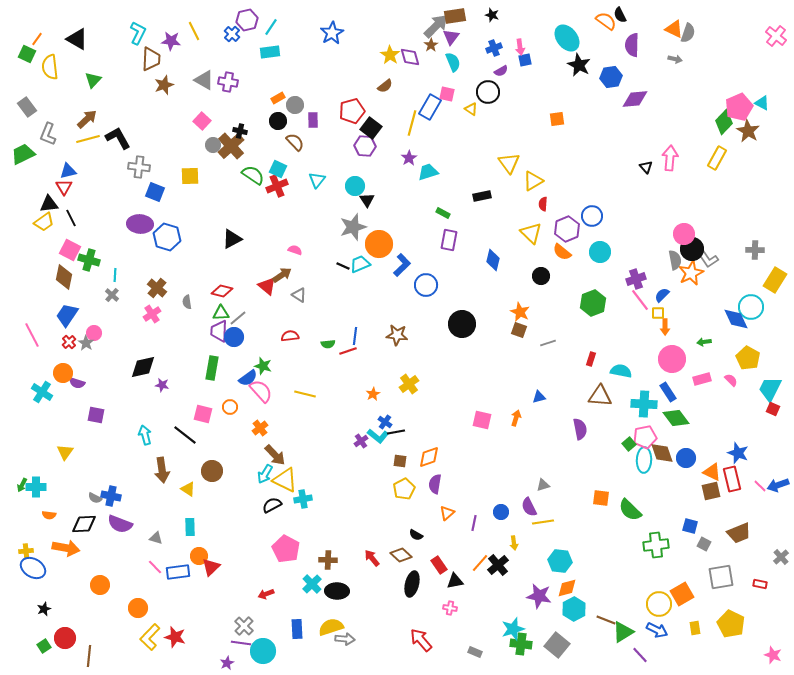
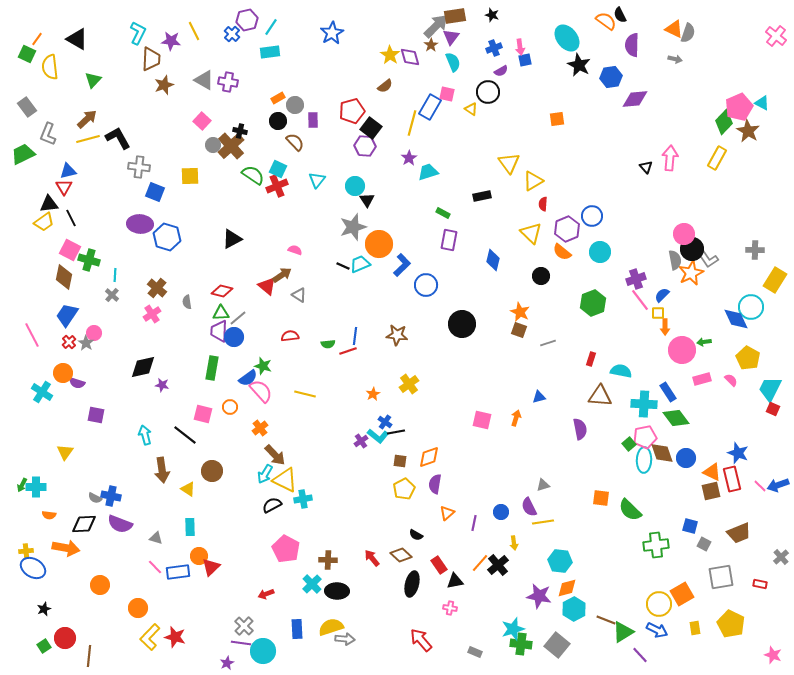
pink circle at (672, 359): moved 10 px right, 9 px up
